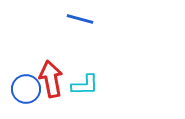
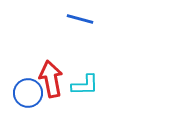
blue circle: moved 2 px right, 4 px down
